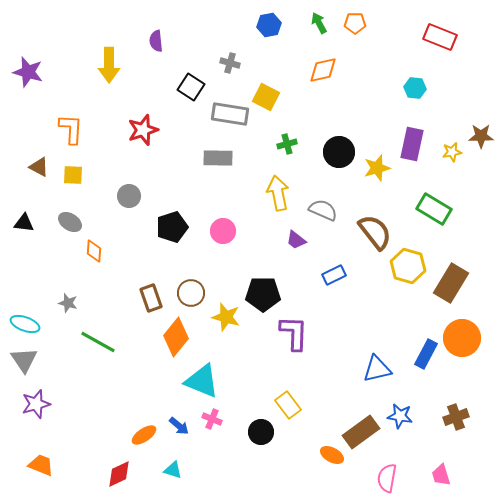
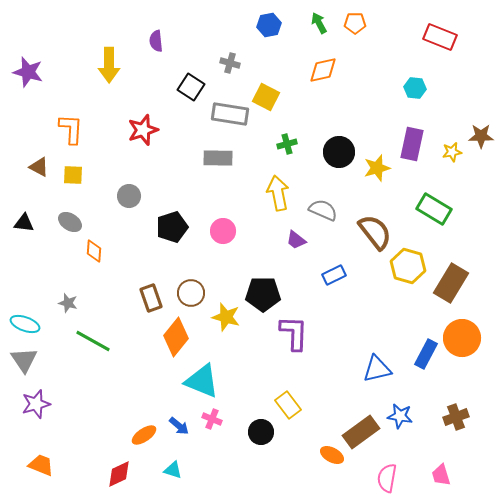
green line at (98, 342): moved 5 px left, 1 px up
